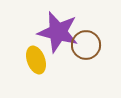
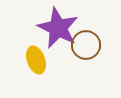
purple star: moved 4 px up; rotated 12 degrees clockwise
